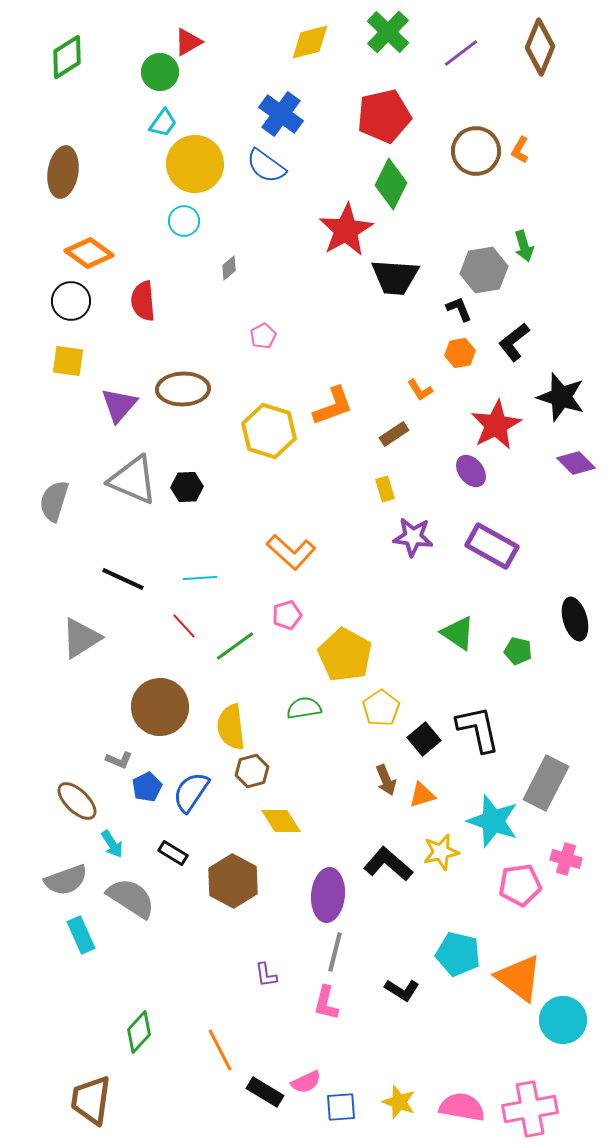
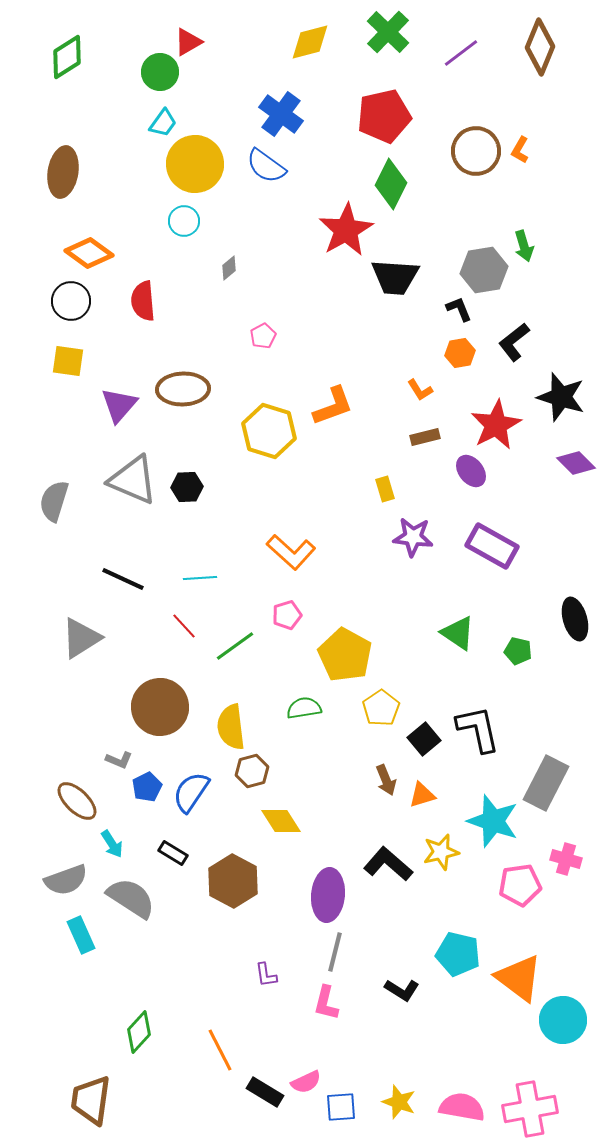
brown rectangle at (394, 434): moved 31 px right, 3 px down; rotated 20 degrees clockwise
